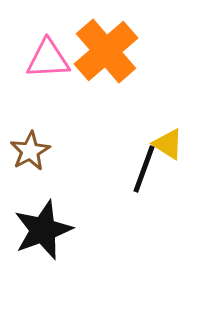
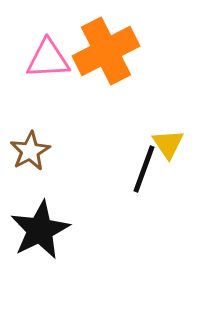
orange cross: rotated 14 degrees clockwise
yellow triangle: rotated 24 degrees clockwise
black star: moved 3 px left; rotated 6 degrees counterclockwise
